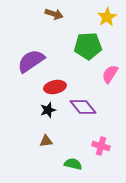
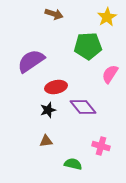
red ellipse: moved 1 px right
